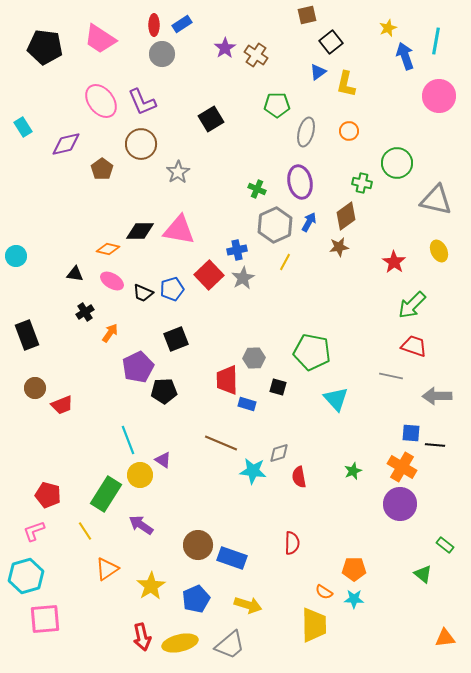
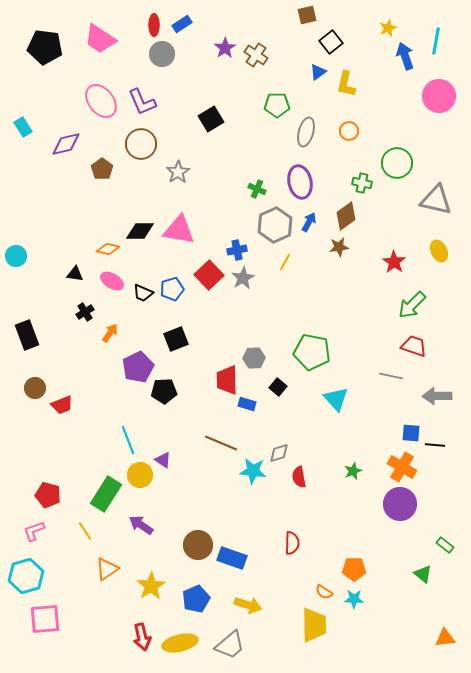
black square at (278, 387): rotated 24 degrees clockwise
